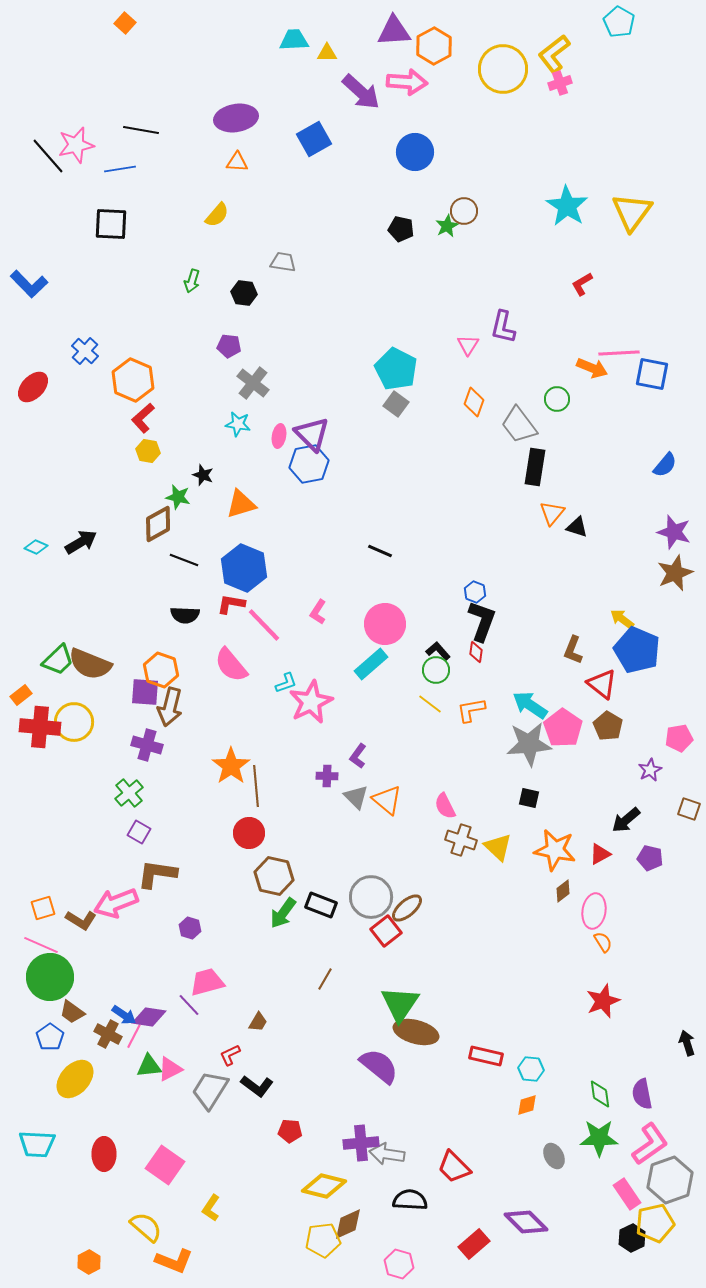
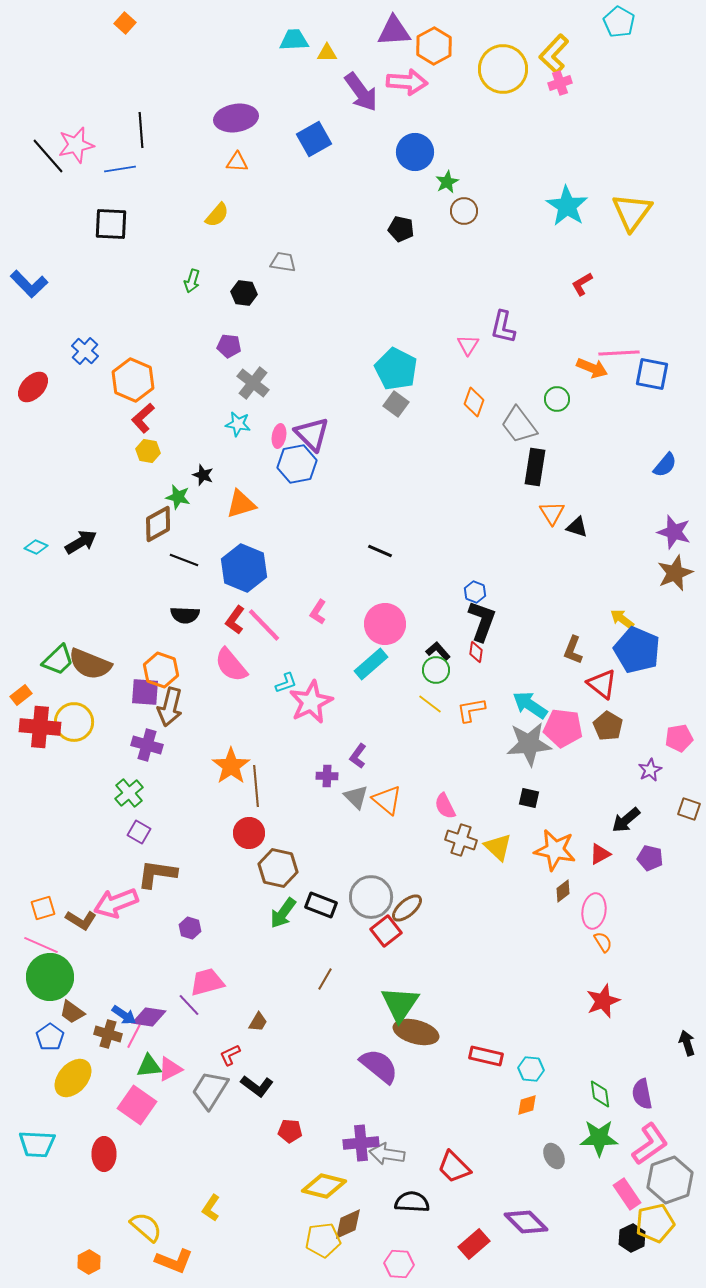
yellow L-shape at (554, 54): rotated 9 degrees counterclockwise
purple arrow at (361, 92): rotated 12 degrees clockwise
black line at (141, 130): rotated 76 degrees clockwise
green star at (447, 226): moved 44 px up
blue hexagon at (309, 464): moved 12 px left
orange triangle at (552, 513): rotated 12 degrees counterclockwise
red L-shape at (231, 604): moved 4 px right, 16 px down; rotated 64 degrees counterclockwise
pink pentagon at (563, 728): rotated 27 degrees counterclockwise
brown hexagon at (274, 876): moved 4 px right, 8 px up
brown cross at (108, 1034): rotated 12 degrees counterclockwise
yellow ellipse at (75, 1079): moved 2 px left, 1 px up
pink square at (165, 1165): moved 28 px left, 60 px up
black semicircle at (410, 1200): moved 2 px right, 2 px down
pink hexagon at (399, 1264): rotated 12 degrees counterclockwise
